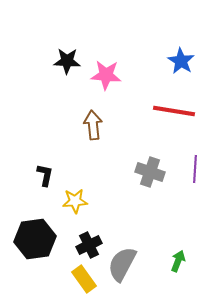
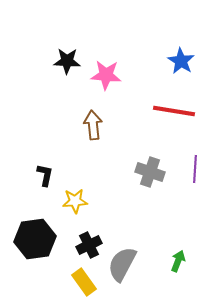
yellow rectangle: moved 3 px down
